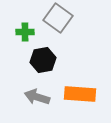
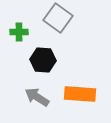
green cross: moved 6 px left
black hexagon: rotated 15 degrees clockwise
gray arrow: rotated 15 degrees clockwise
